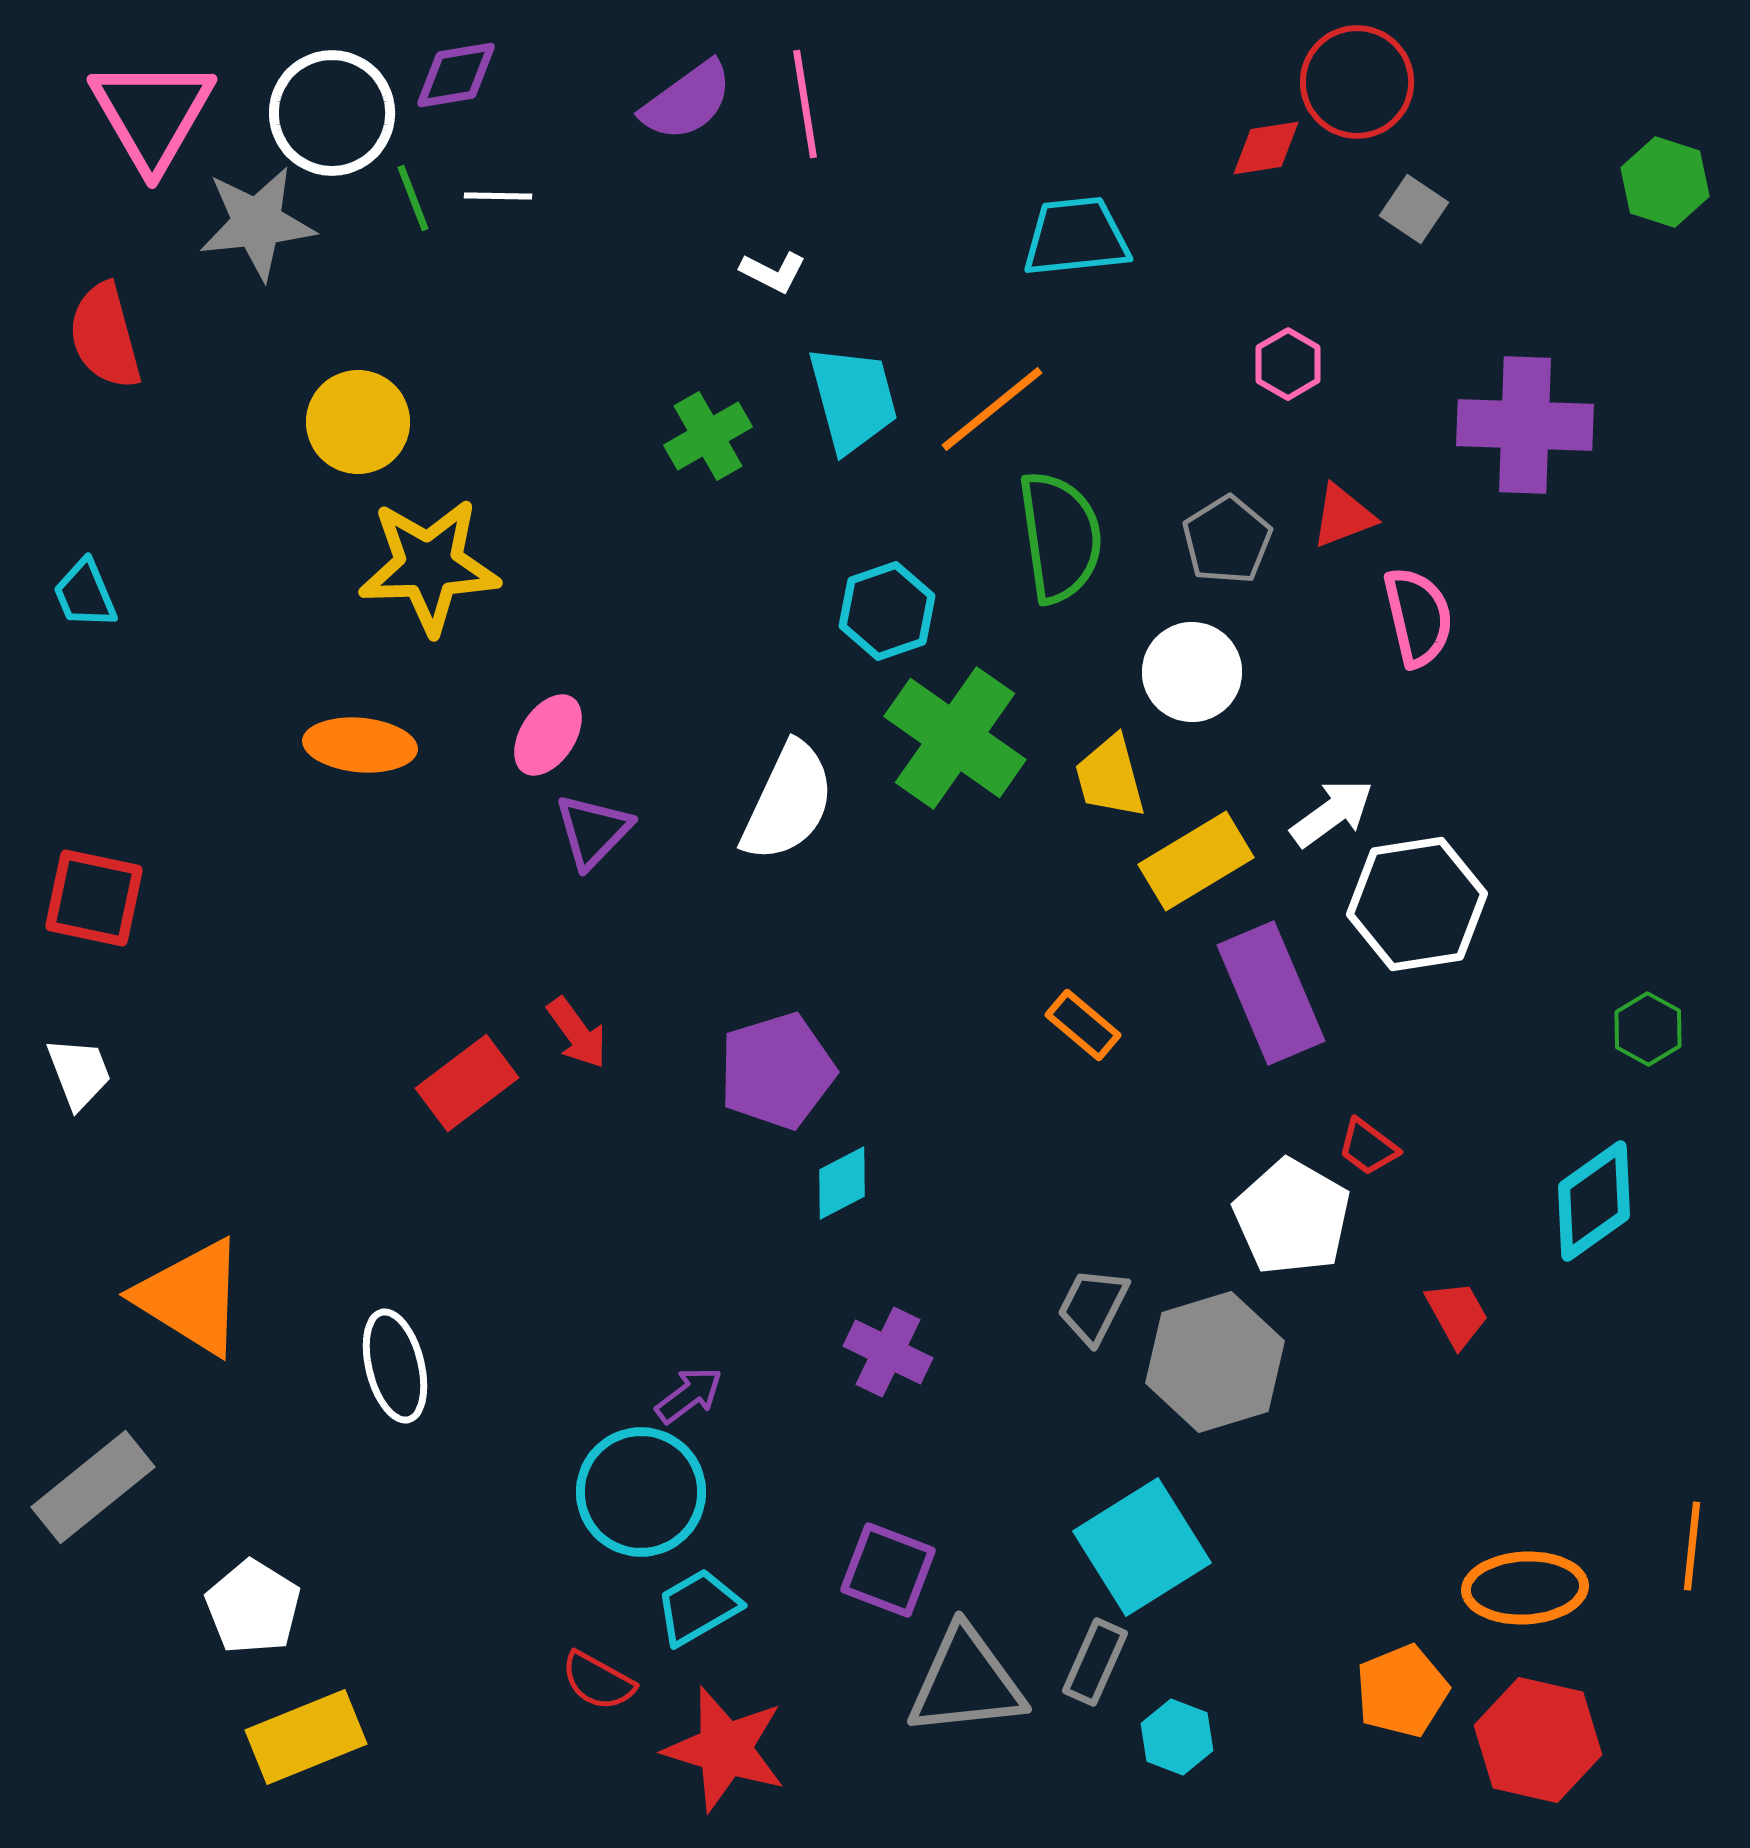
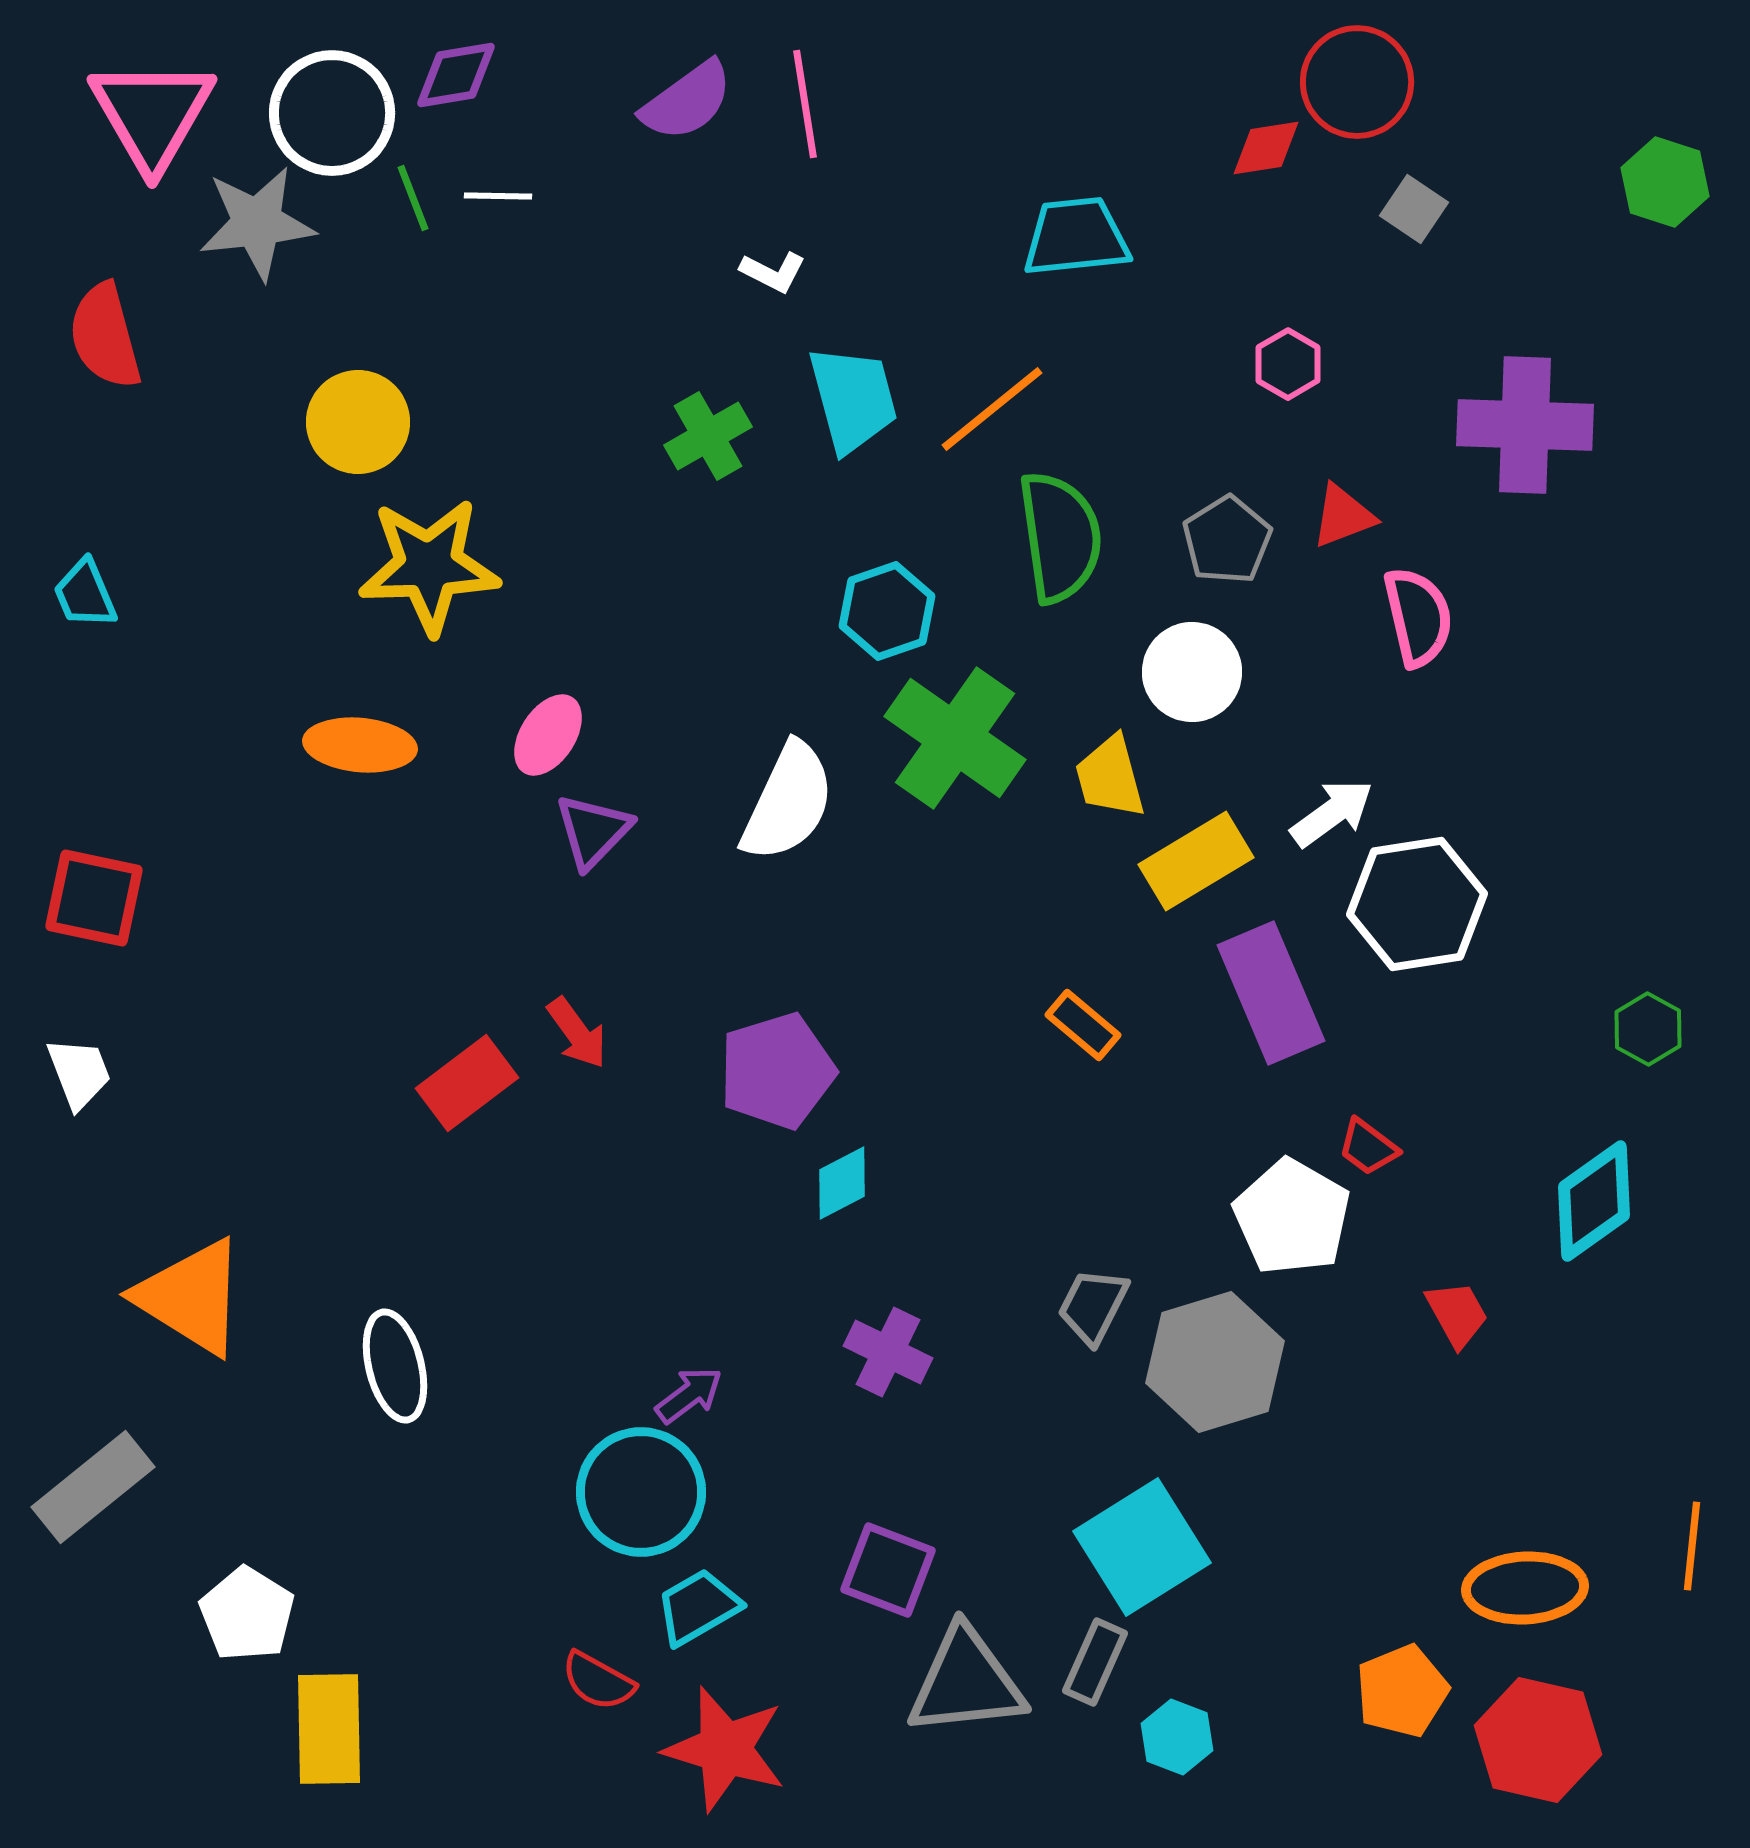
white pentagon at (253, 1607): moved 6 px left, 7 px down
yellow rectangle at (306, 1737): moved 23 px right, 8 px up; rotated 69 degrees counterclockwise
